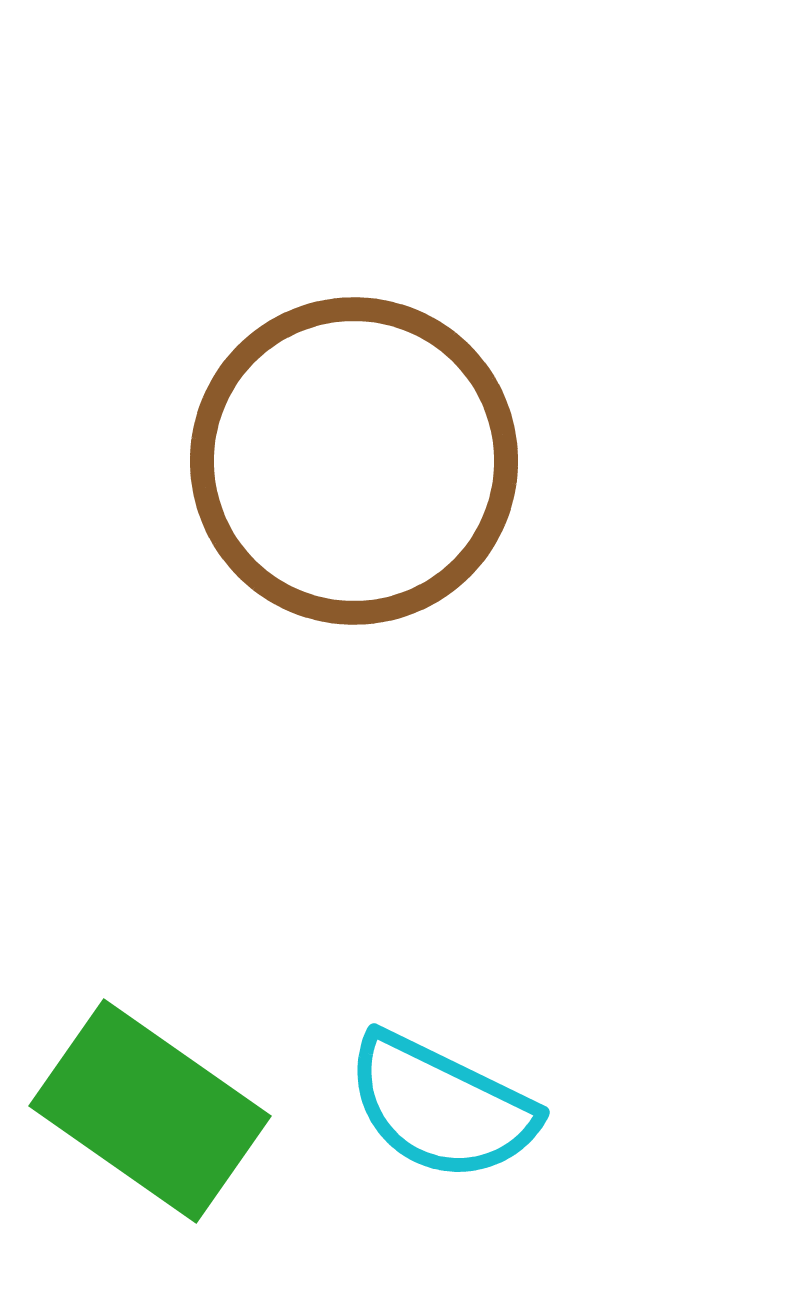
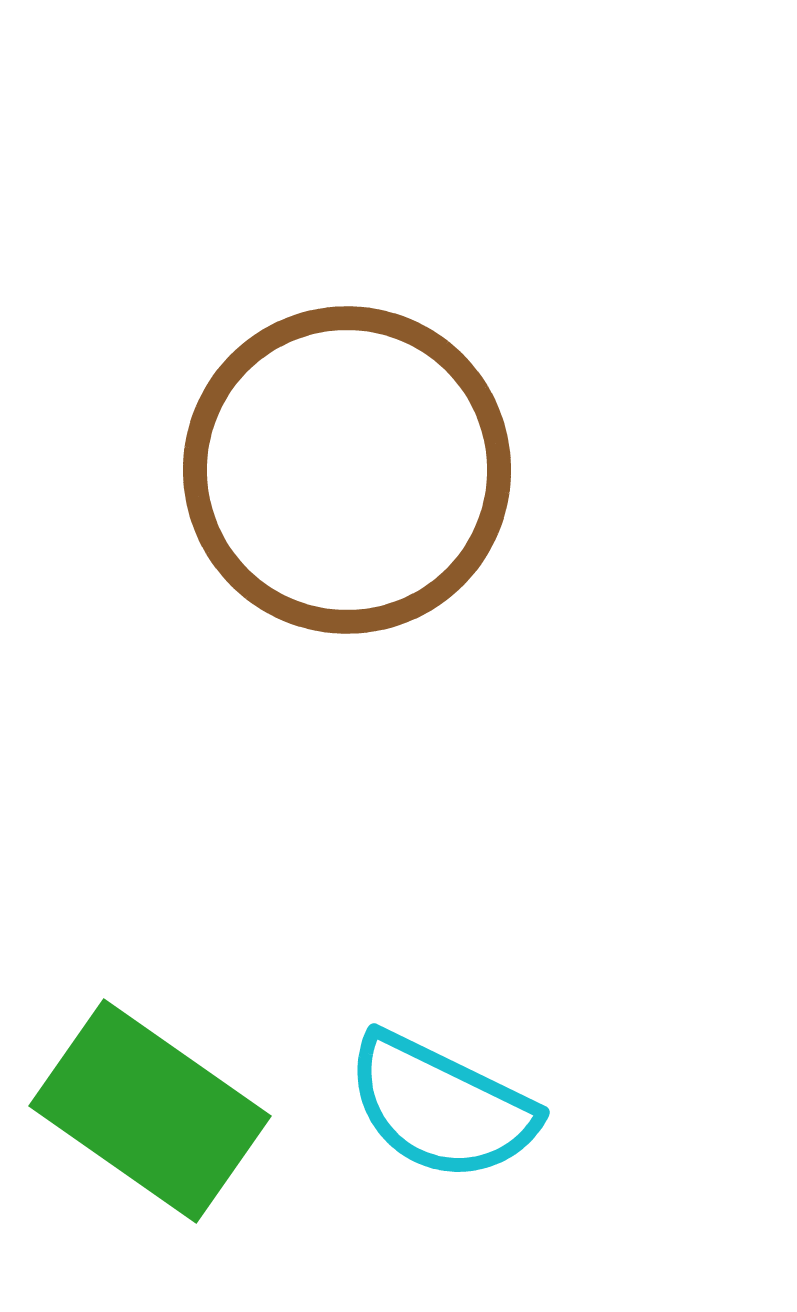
brown circle: moved 7 px left, 9 px down
